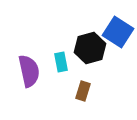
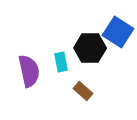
black hexagon: rotated 16 degrees clockwise
brown rectangle: rotated 66 degrees counterclockwise
